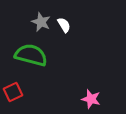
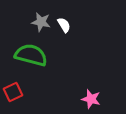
gray star: rotated 12 degrees counterclockwise
